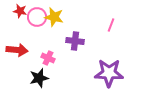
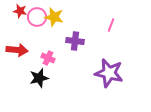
purple star: rotated 12 degrees clockwise
